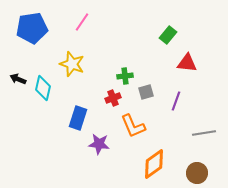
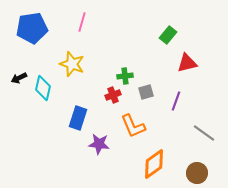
pink line: rotated 18 degrees counterclockwise
red triangle: rotated 20 degrees counterclockwise
black arrow: moved 1 px right, 1 px up; rotated 49 degrees counterclockwise
red cross: moved 3 px up
gray line: rotated 45 degrees clockwise
